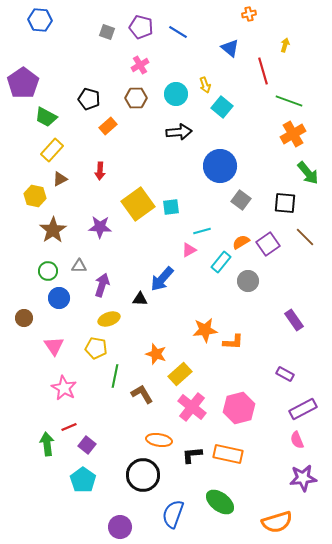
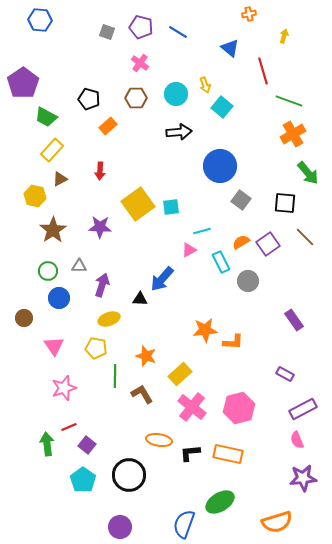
yellow arrow at (285, 45): moved 1 px left, 9 px up
pink cross at (140, 65): moved 2 px up; rotated 24 degrees counterclockwise
cyan rectangle at (221, 262): rotated 65 degrees counterclockwise
orange star at (156, 354): moved 10 px left, 2 px down
green line at (115, 376): rotated 10 degrees counterclockwise
pink star at (64, 388): rotated 25 degrees clockwise
black L-shape at (192, 455): moved 2 px left, 2 px up
black circle at (143, 475): moved 14 px left
green ellipse at (220, 502): rotated 68 degrees counterclockwise
blue semicircle at (173, 514): moved 11 px right, 10 px down
